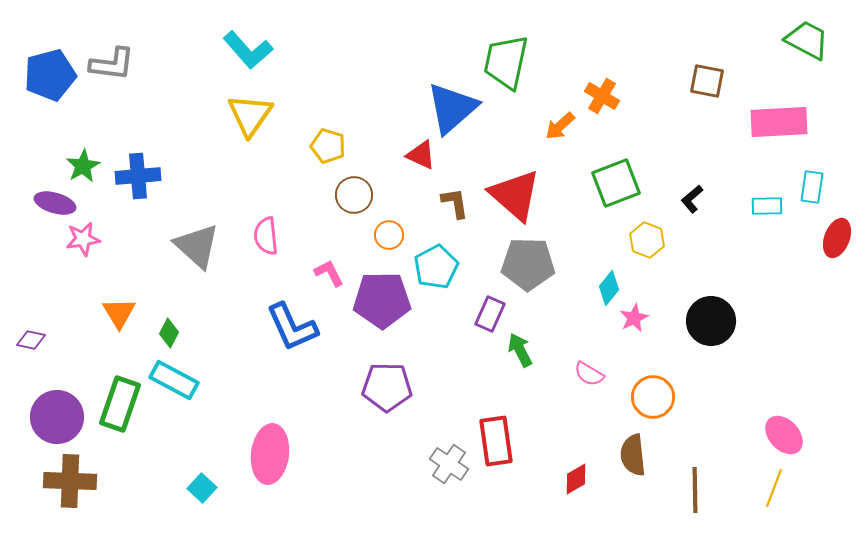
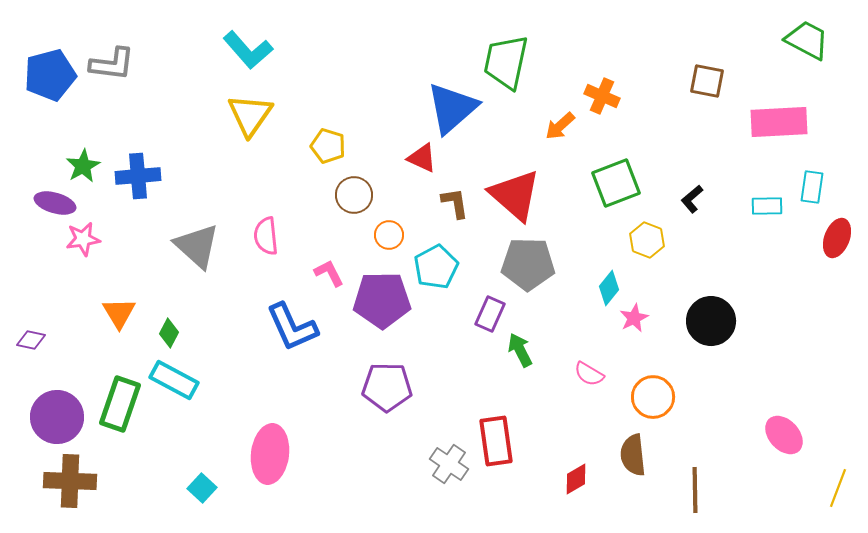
orange cross at (602, 96): rotated 8 degrees counterclockwise
red triangle at (421, 155): moved 1 px right, 3 px down
yellow line at (774, 488): moved 64 px right
